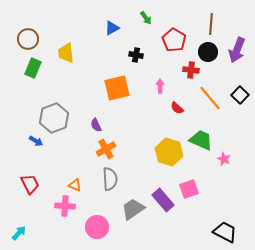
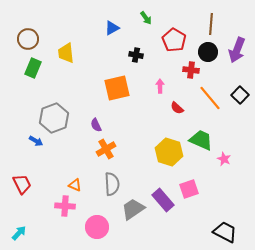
gray semicircle: moved 2 px right, 5 px down
red trapezoid: moved 8 px left
